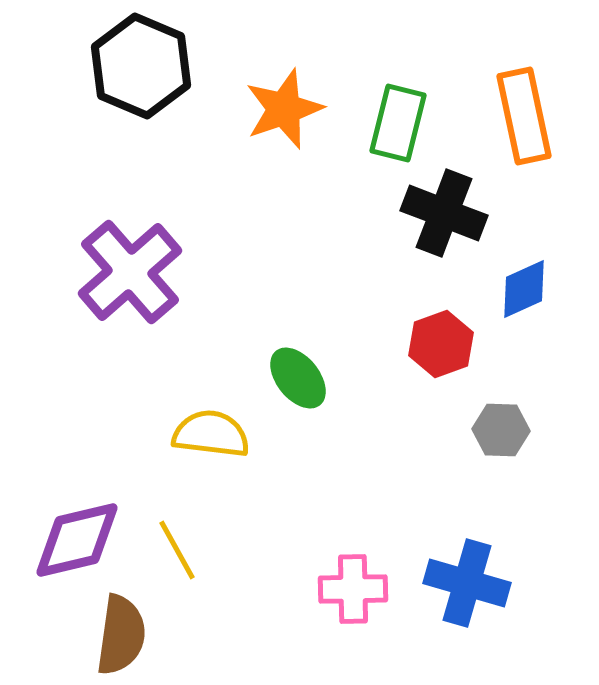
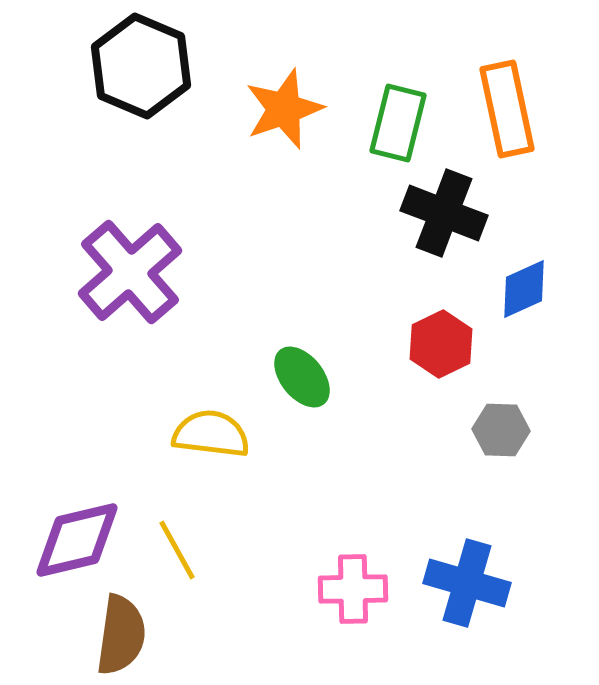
orange rectangle: moved 17 px left, 7 px up
red hexagon: rotated 6 degrees counterclockwise
green ellipse: moved 4 px right, 1 px up
